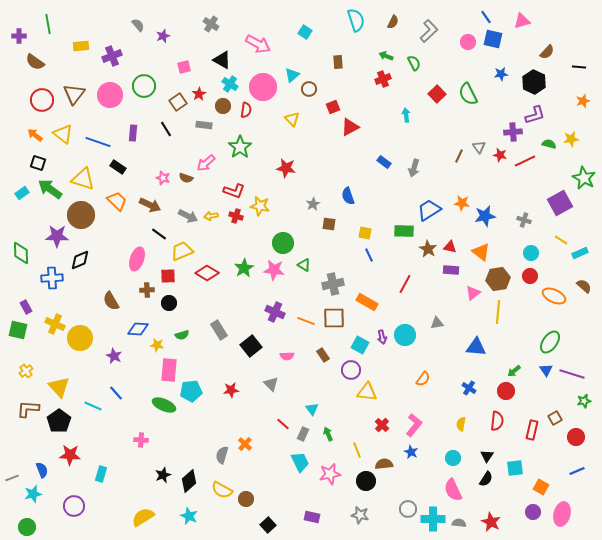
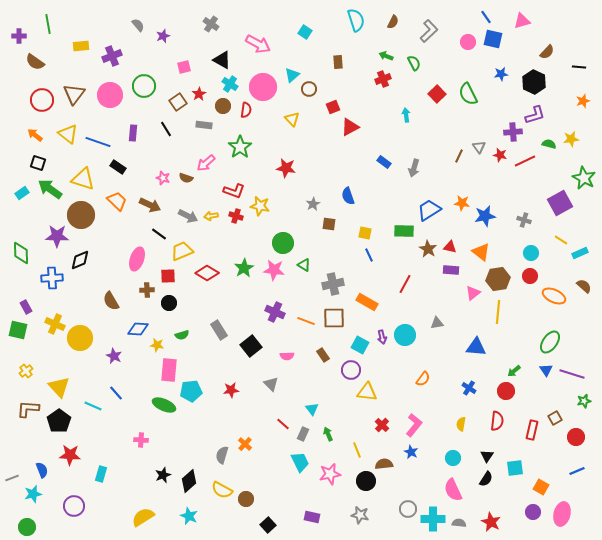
yellow triangle at (63, 134): moved 5 px right
